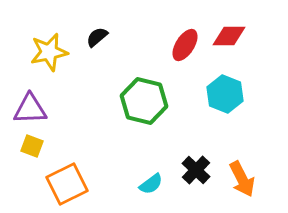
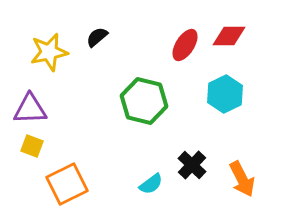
cyan hexagon: rotated 12 degrees clockwise
black cross: moved 4 px left, 5 px up
